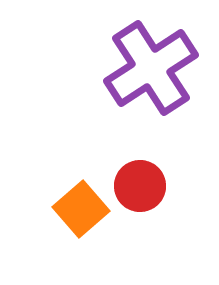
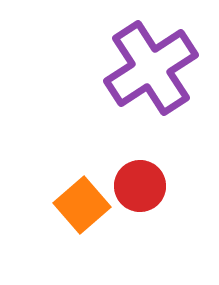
orange square: moved 1 px right, 4 px up
